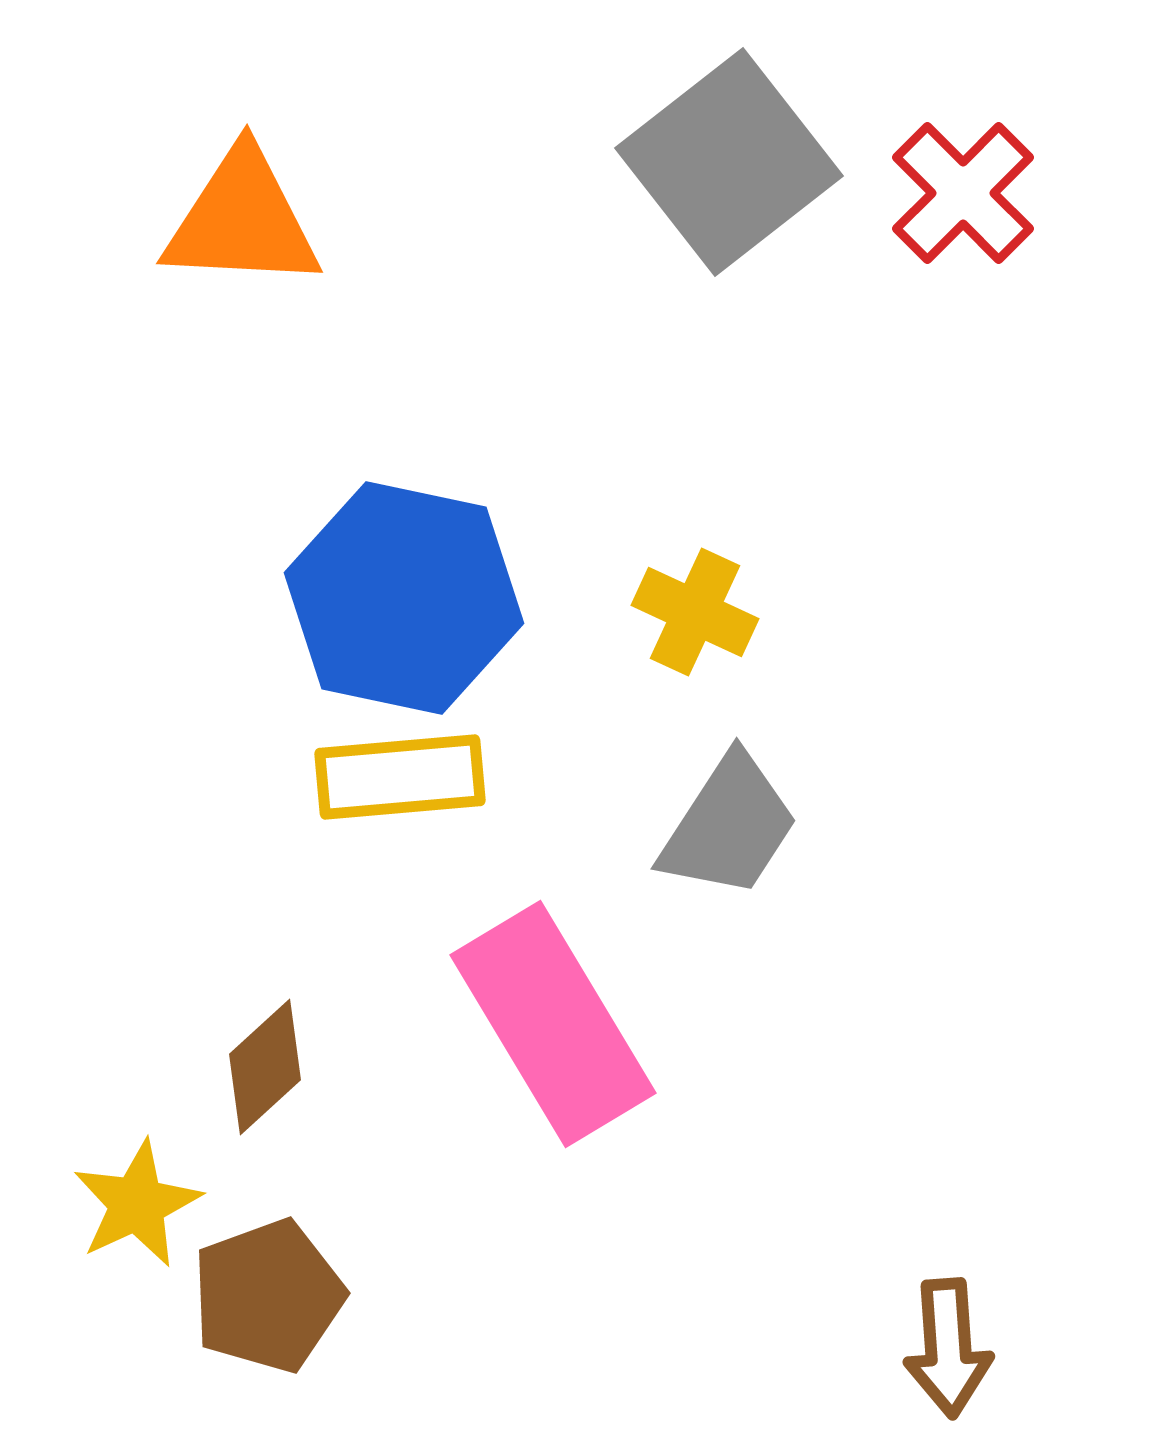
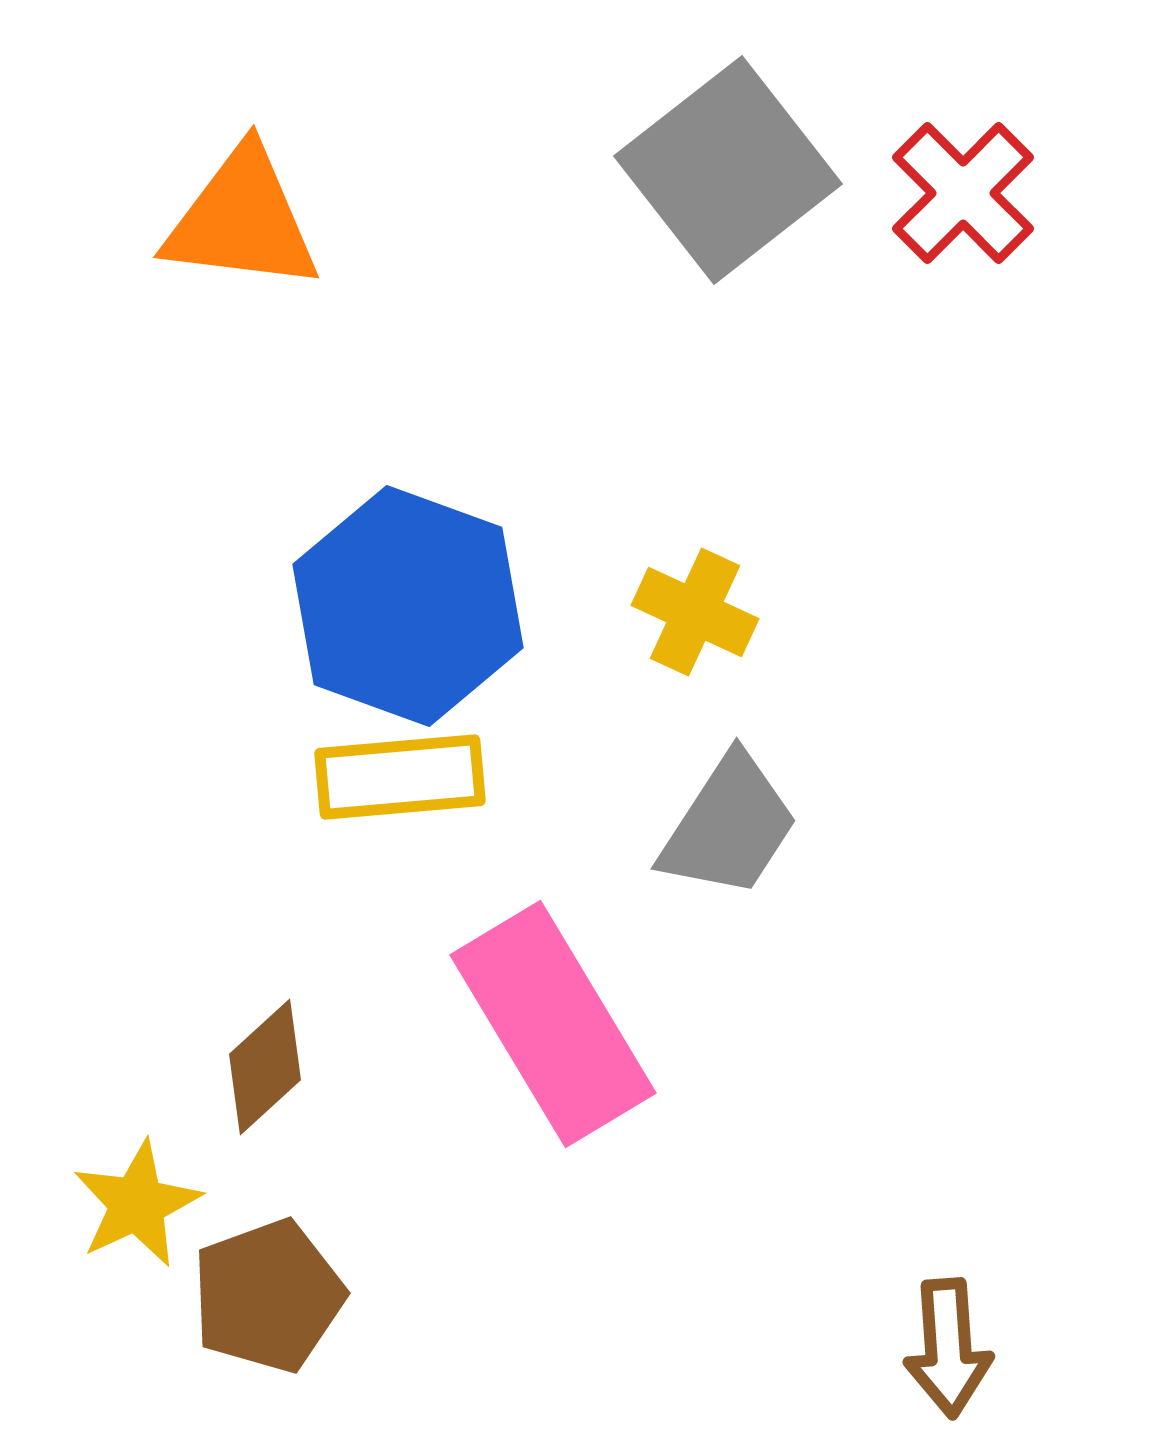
gray square: moved 1 px left, 8 px down
orange triangle: rotated 4 degrees clockwise
blue hexagon: moved 4 px right, 8 px down; rotated 8 degrees clockwise
